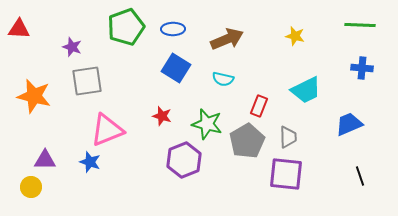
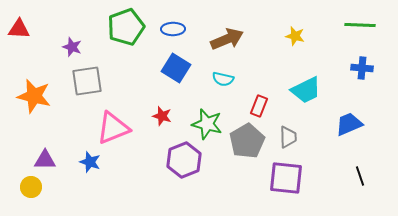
pink triangle: moved 6 px right, 2 px up
purple square: moved 4 px down
